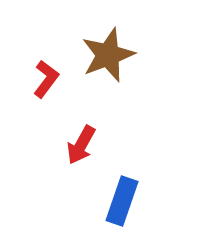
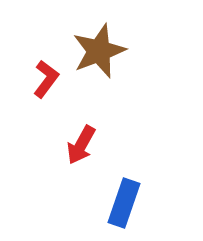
brown star: moved 9 px left, 4 px up
blue rectangle: moved 2 px right, 2 px down
